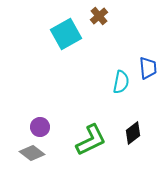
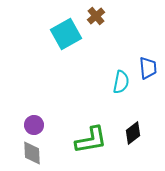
brown cross: moved 3 px left
purple circle: moved 6 px left, 2 px up
green L-shape: rotated 16 degrees clockwise
gray diamond: rotated 50 degrees clockwise
